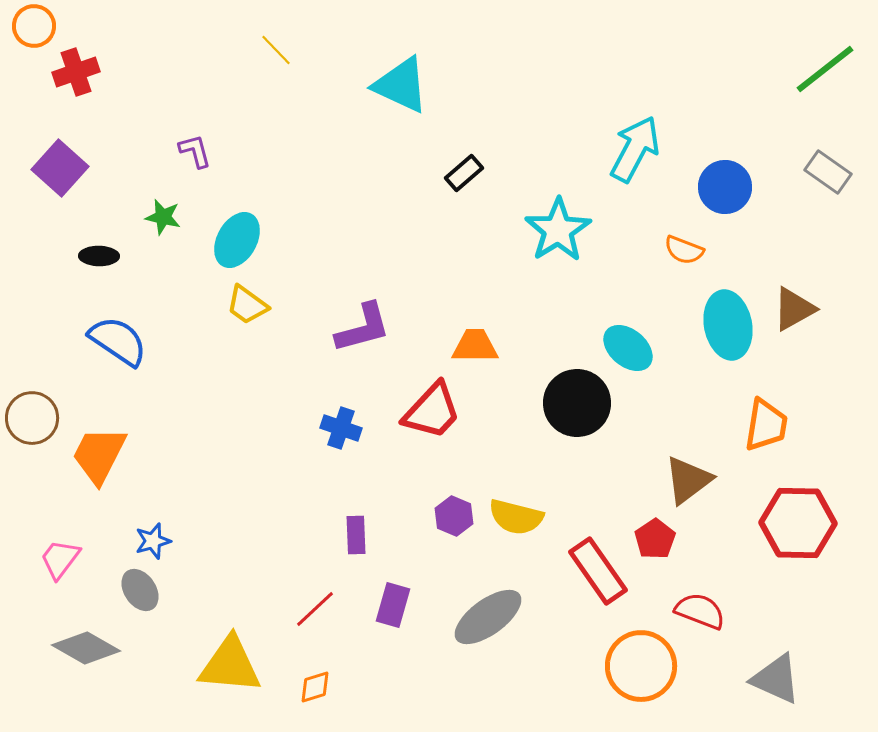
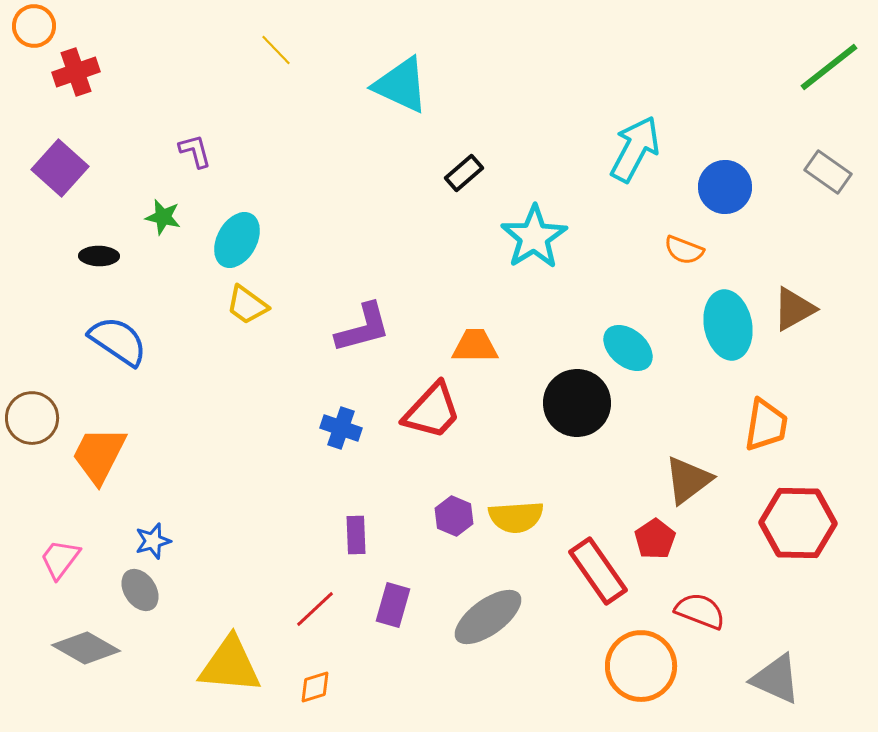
green line at (825, 69): moved 4 px right, 2 px up
cyan star at (558, 230): moved 24 px left, 7 px down
yellow semicircle at (516, 517): rotated 18 degrees counterclockwise
